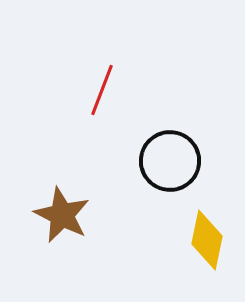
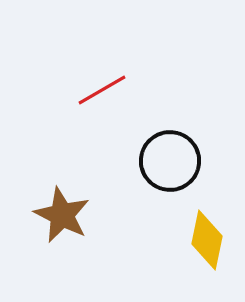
red line: rotated 39 degrees clockwise
